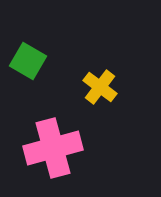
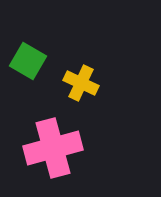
yellow cross: moved 19 px left, 4 px up; rotated 12 degrees counterclockwise
